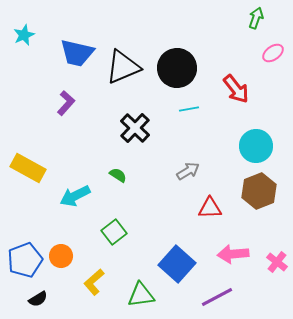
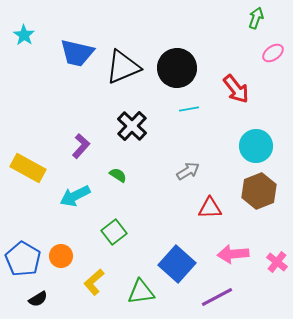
cyan star: rotated 15 degrees counterclockwise
purple L-shape: moved 15 px right, 43 px down
black cross: moved 3 px left, 2 px up
blue pentagon: moved 2 px left, 1 px up; rotated 20 degrees counterclockwise
green triangle: moved 3 px up
